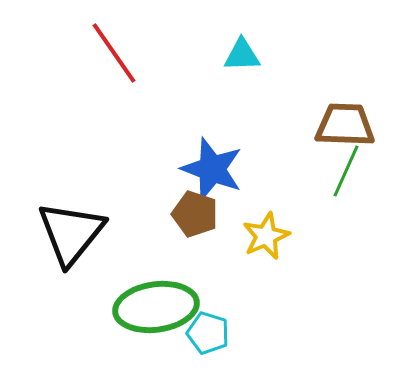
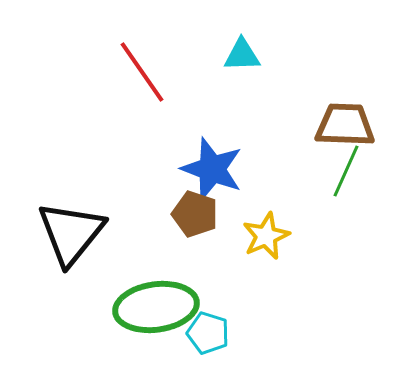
red line: moved 28 px right, 19 px down
